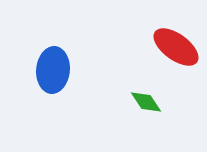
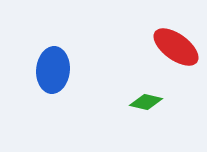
green diamond: rotated 44 degrees counterclockwise
